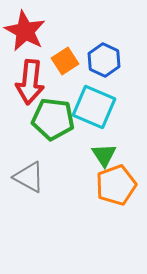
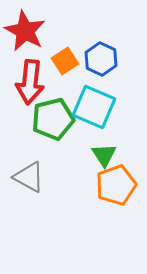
blue hexagon: moved 3 px left, 1 px up
green pentagon: rotated 21 degrees counterclockwise
